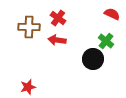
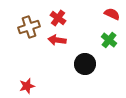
brown cross: rotated 20 degrees counterclockwise
green cross: moved 3 px right, 1 px up
black circle: moved 8 px left, 5 px down
red star: moved 1 px left, 1 px up
